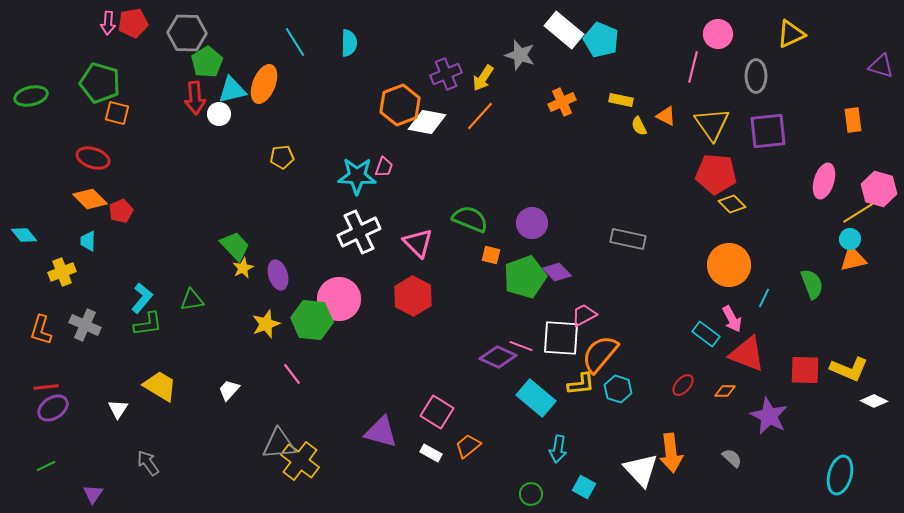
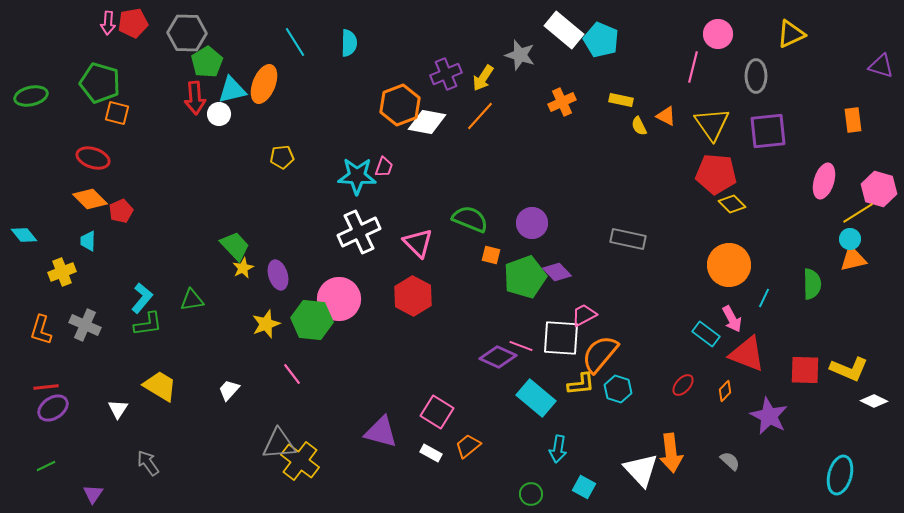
green semicircle at (812, 284): rotated 20 degrees clockwise
orange diamond at (725, 391): rotated 45 degrees counterclockwise
gray semicircle at (732, 458): moved 2 px left, 3 px down
